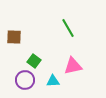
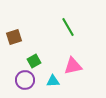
green line: moved 1 px up
brown square: rotated 21 degrees counterclockwise
green square: rotated 24 degrees clockwise
